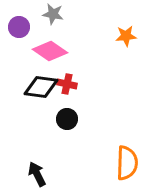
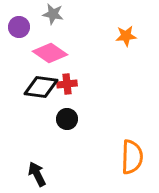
pink diamond: moved 2 px down
red cross: rotated 18 degrees counterclockwise
orange semicircle: moved 5 px right, 6 px up
